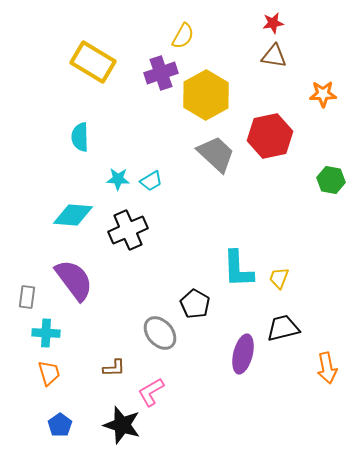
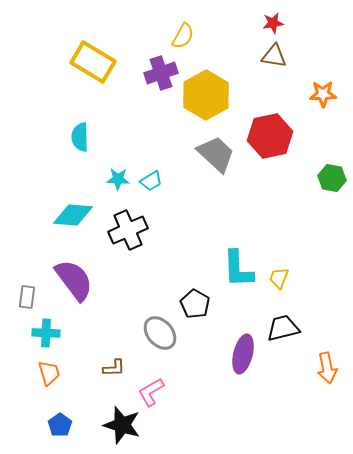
green hexagon: moved 1 px right, 2 px up
